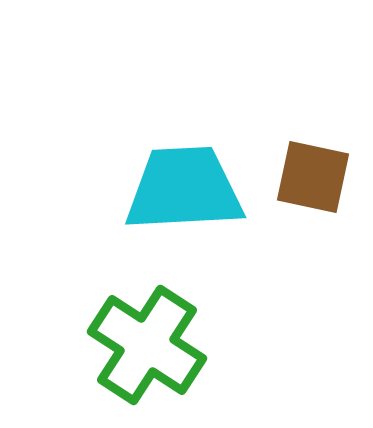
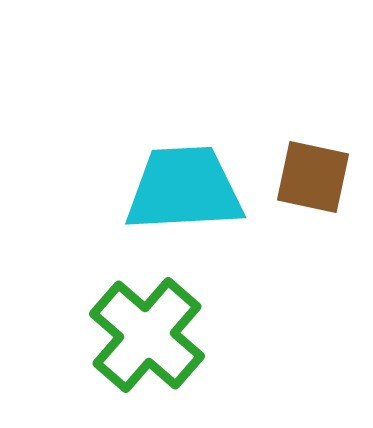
green cross: moved 10 px up; rotated 8 degrees clockwise
